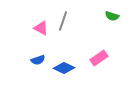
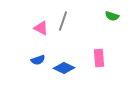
pink rectangle: rotated 60 degrees counterclockwise
